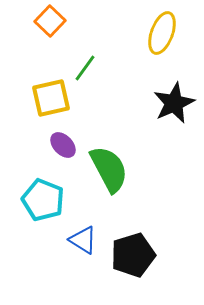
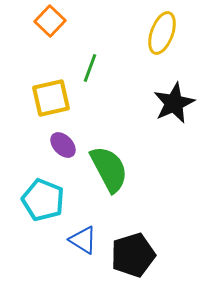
green line: moved 5 px right; rotated 16 degrees counterclockwise
